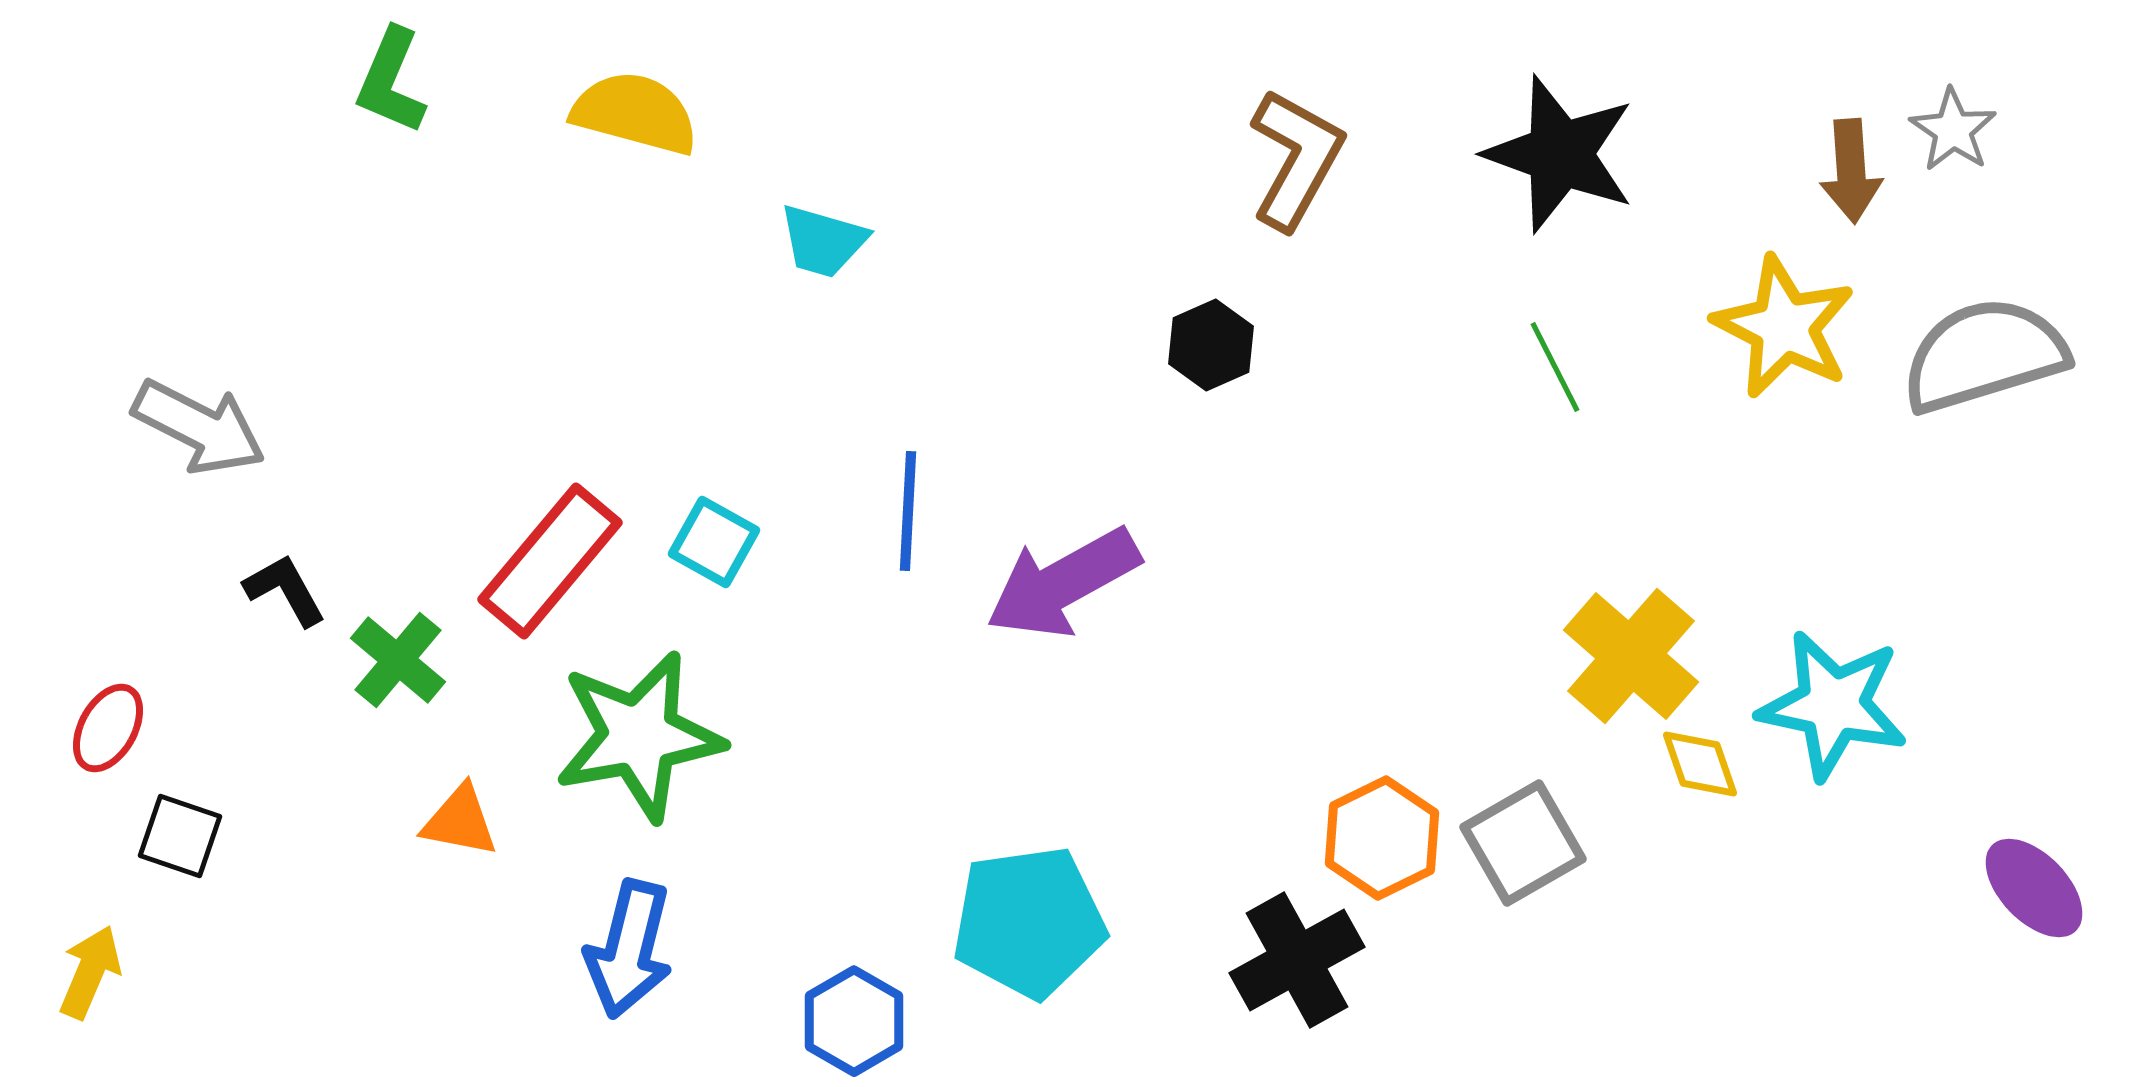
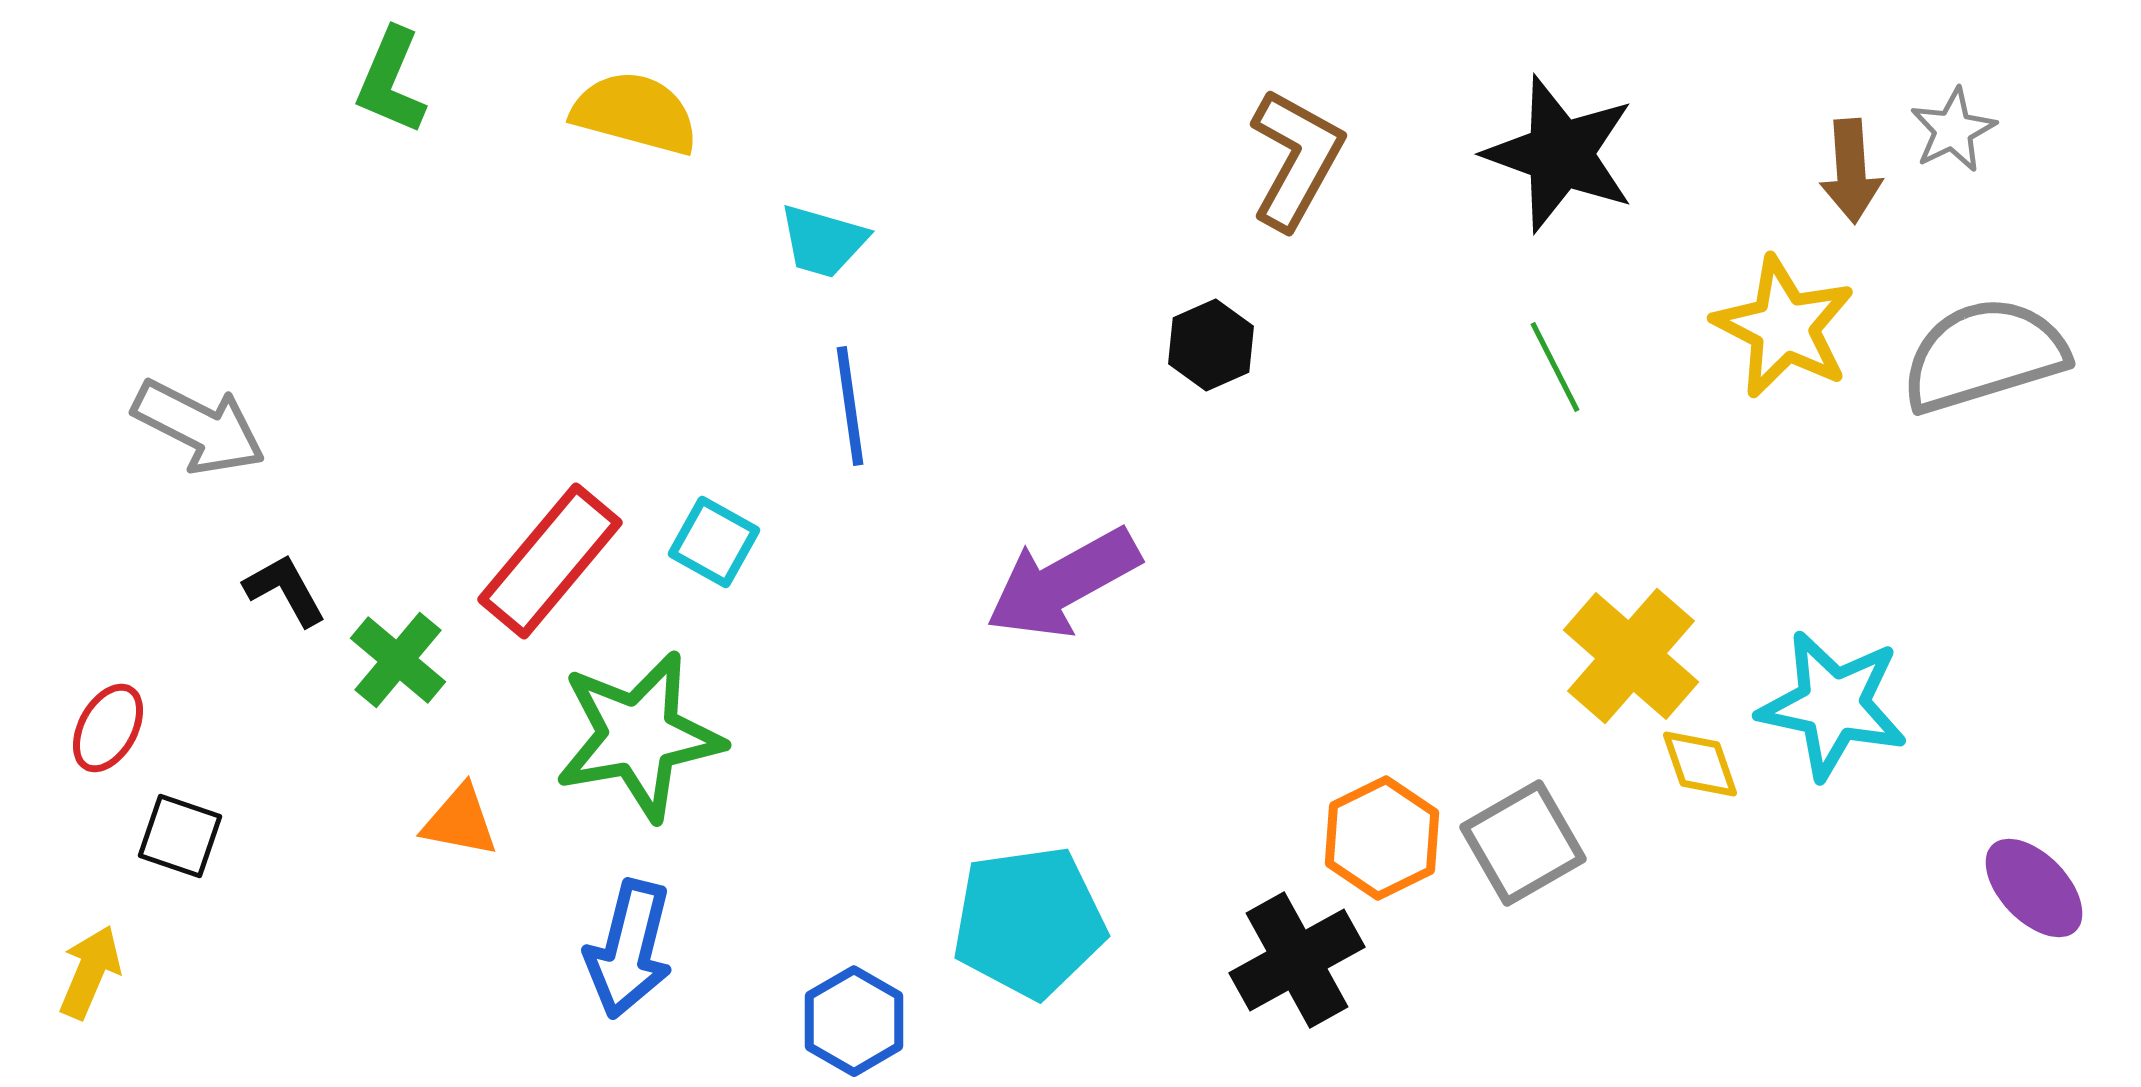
gray star: rotated 12 degrees clockwise
blue line: moved 58 px left, 105 px up; rotated 11 degrees counterclockwise
